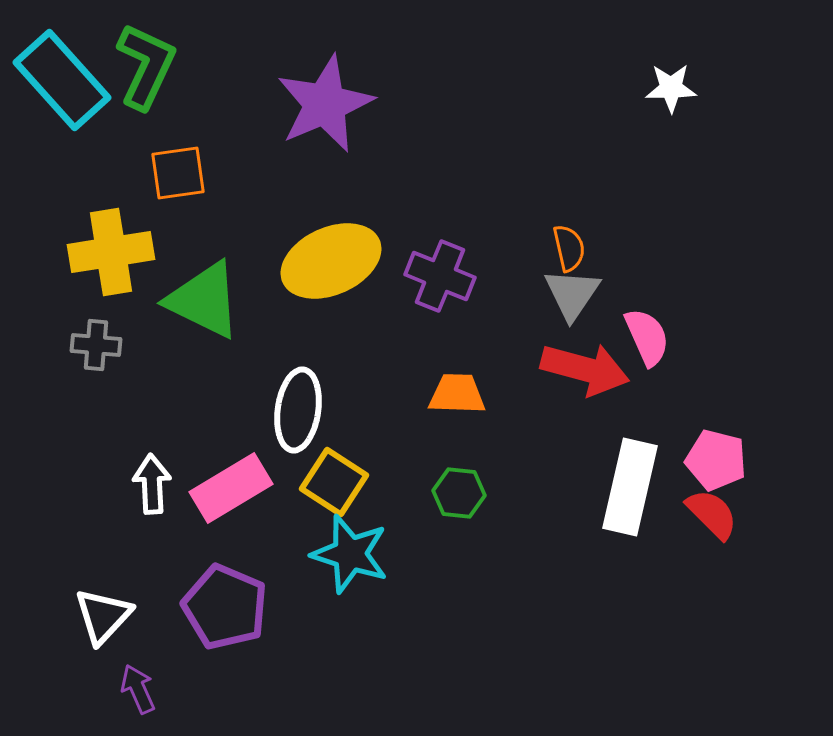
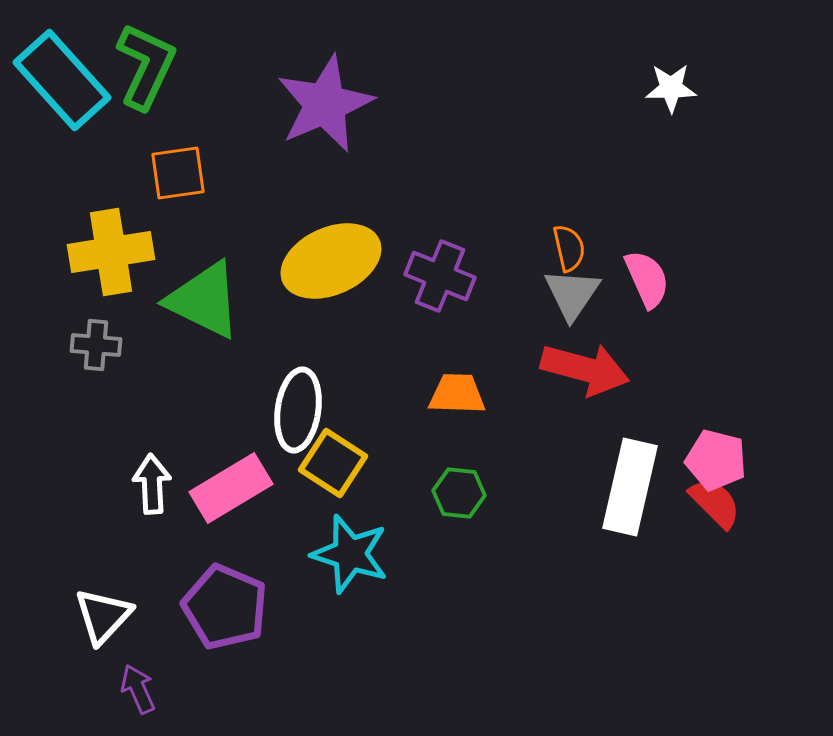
pink semicircle: moved 58 px up
yellow square: moved 1 px left, 19 px up
red semicircle: moved 3 px right, 11 px up
